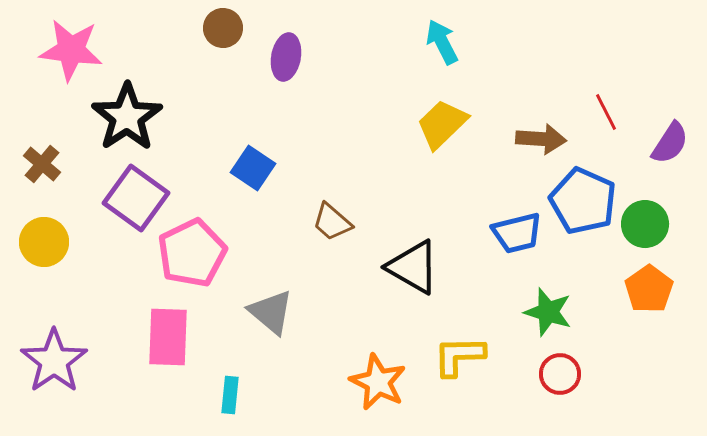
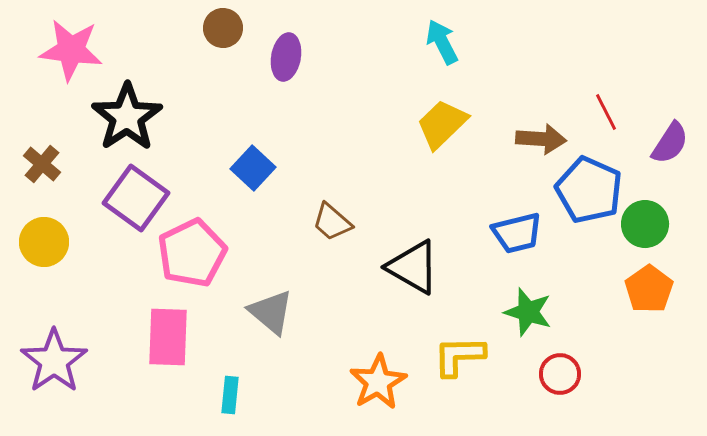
blue square: rotated 9 degrees clockwise
blue pentagon: moved 6 px right, 11 px up
green star: moved 20 px left
orange star: rotated 16 degrees clockwise
